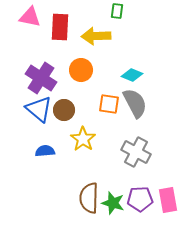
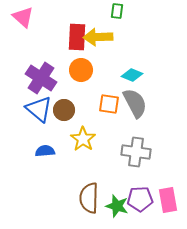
pink triangle: moved 7 px left; rotated 30 degrees clockwise
red rectangle: moved 17 px right, 10 px down
yellow arrow: moved 2 px right, 1 px down
gray cross: rotated 20 degrees counterclockwise
green star: moved 4 px right, 3 px down
